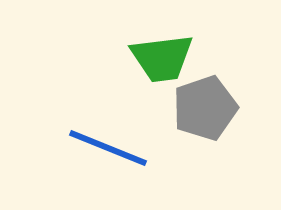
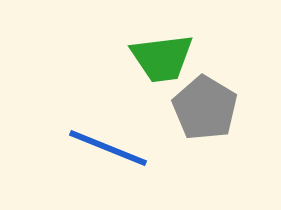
gray pentagon: rotated 22 degrees counterclockwise
